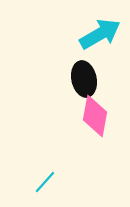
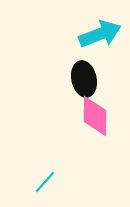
cyan arrow: rotated 9 degrees clockwise
pink diamond: rotated 9 degrees counterclockwise
